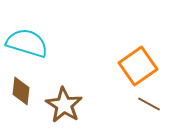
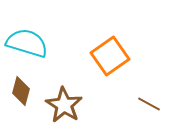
orange square: moved 28 px left, 10 px up
brown diamond: rotated 8 degrees clockwise
